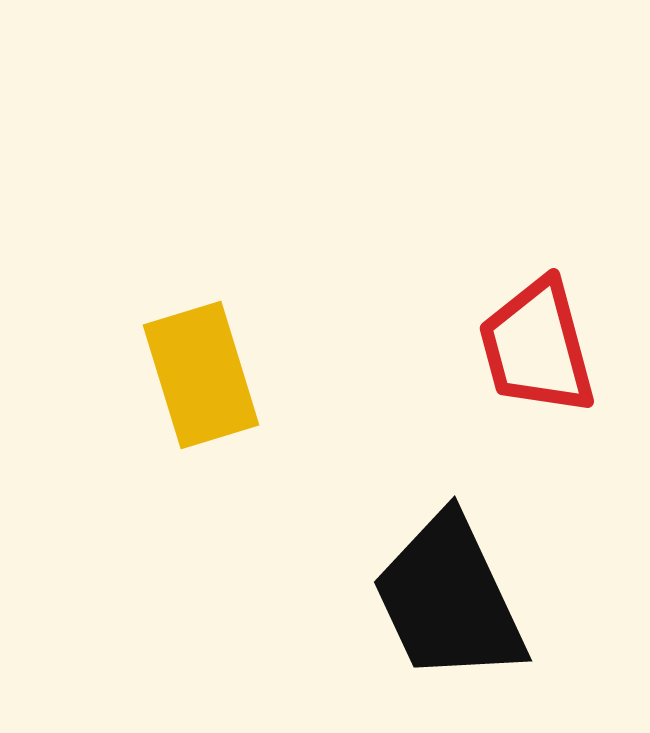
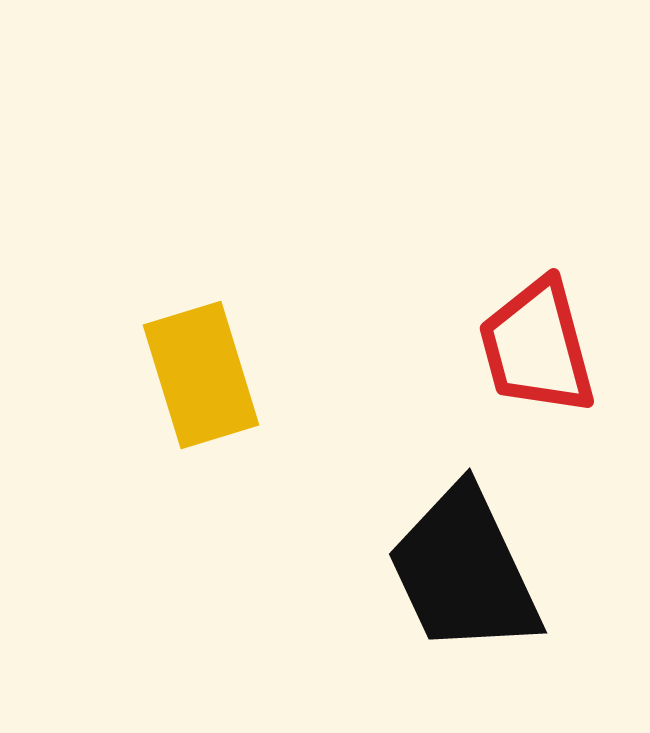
black trapezoid: moved 15 px right, 28 px up
